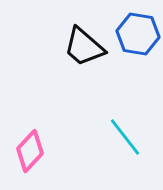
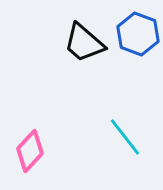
blue hexagon: rotated 12 degrees clockwise
black trapezoid: moved 4 px up
